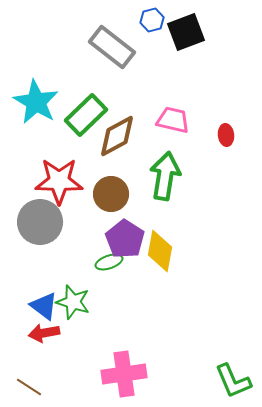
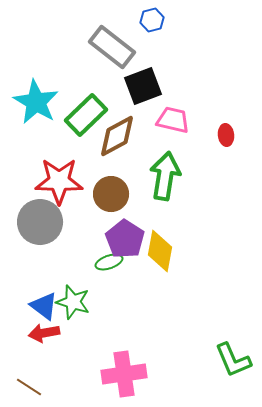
black square: moved 43 px left, 54 px down
green L-shape: moved 21 px up
